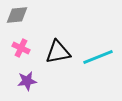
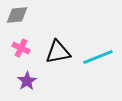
purple star: rotated 24 degrees counterclockwise
